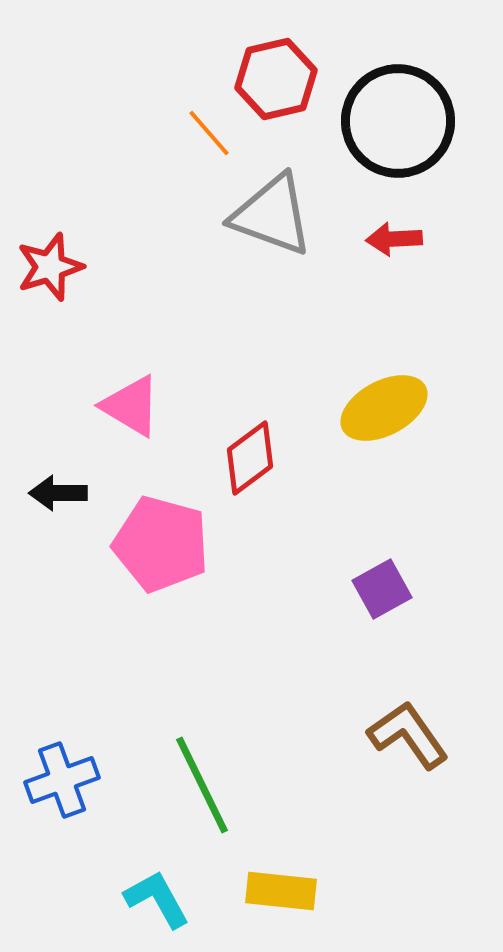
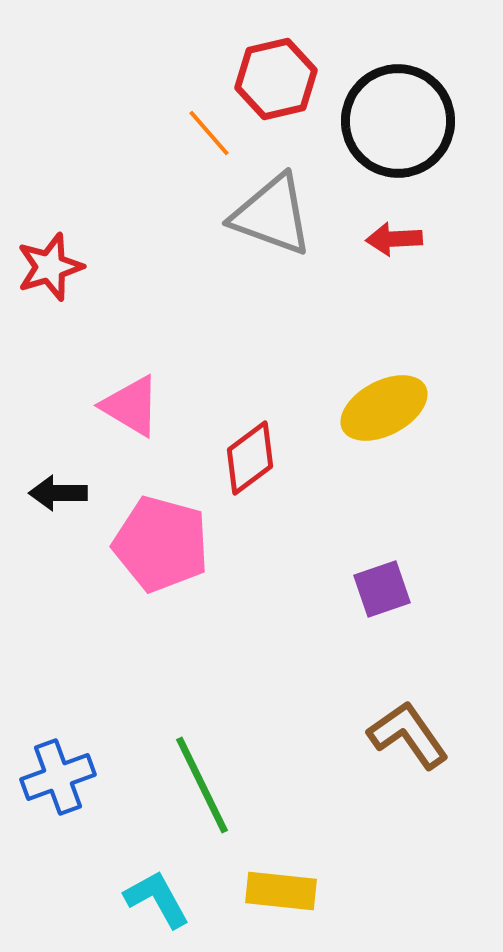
purple square: rotated 10 degrees clockwise
blue cross: moved 4 px left, 3 px up
